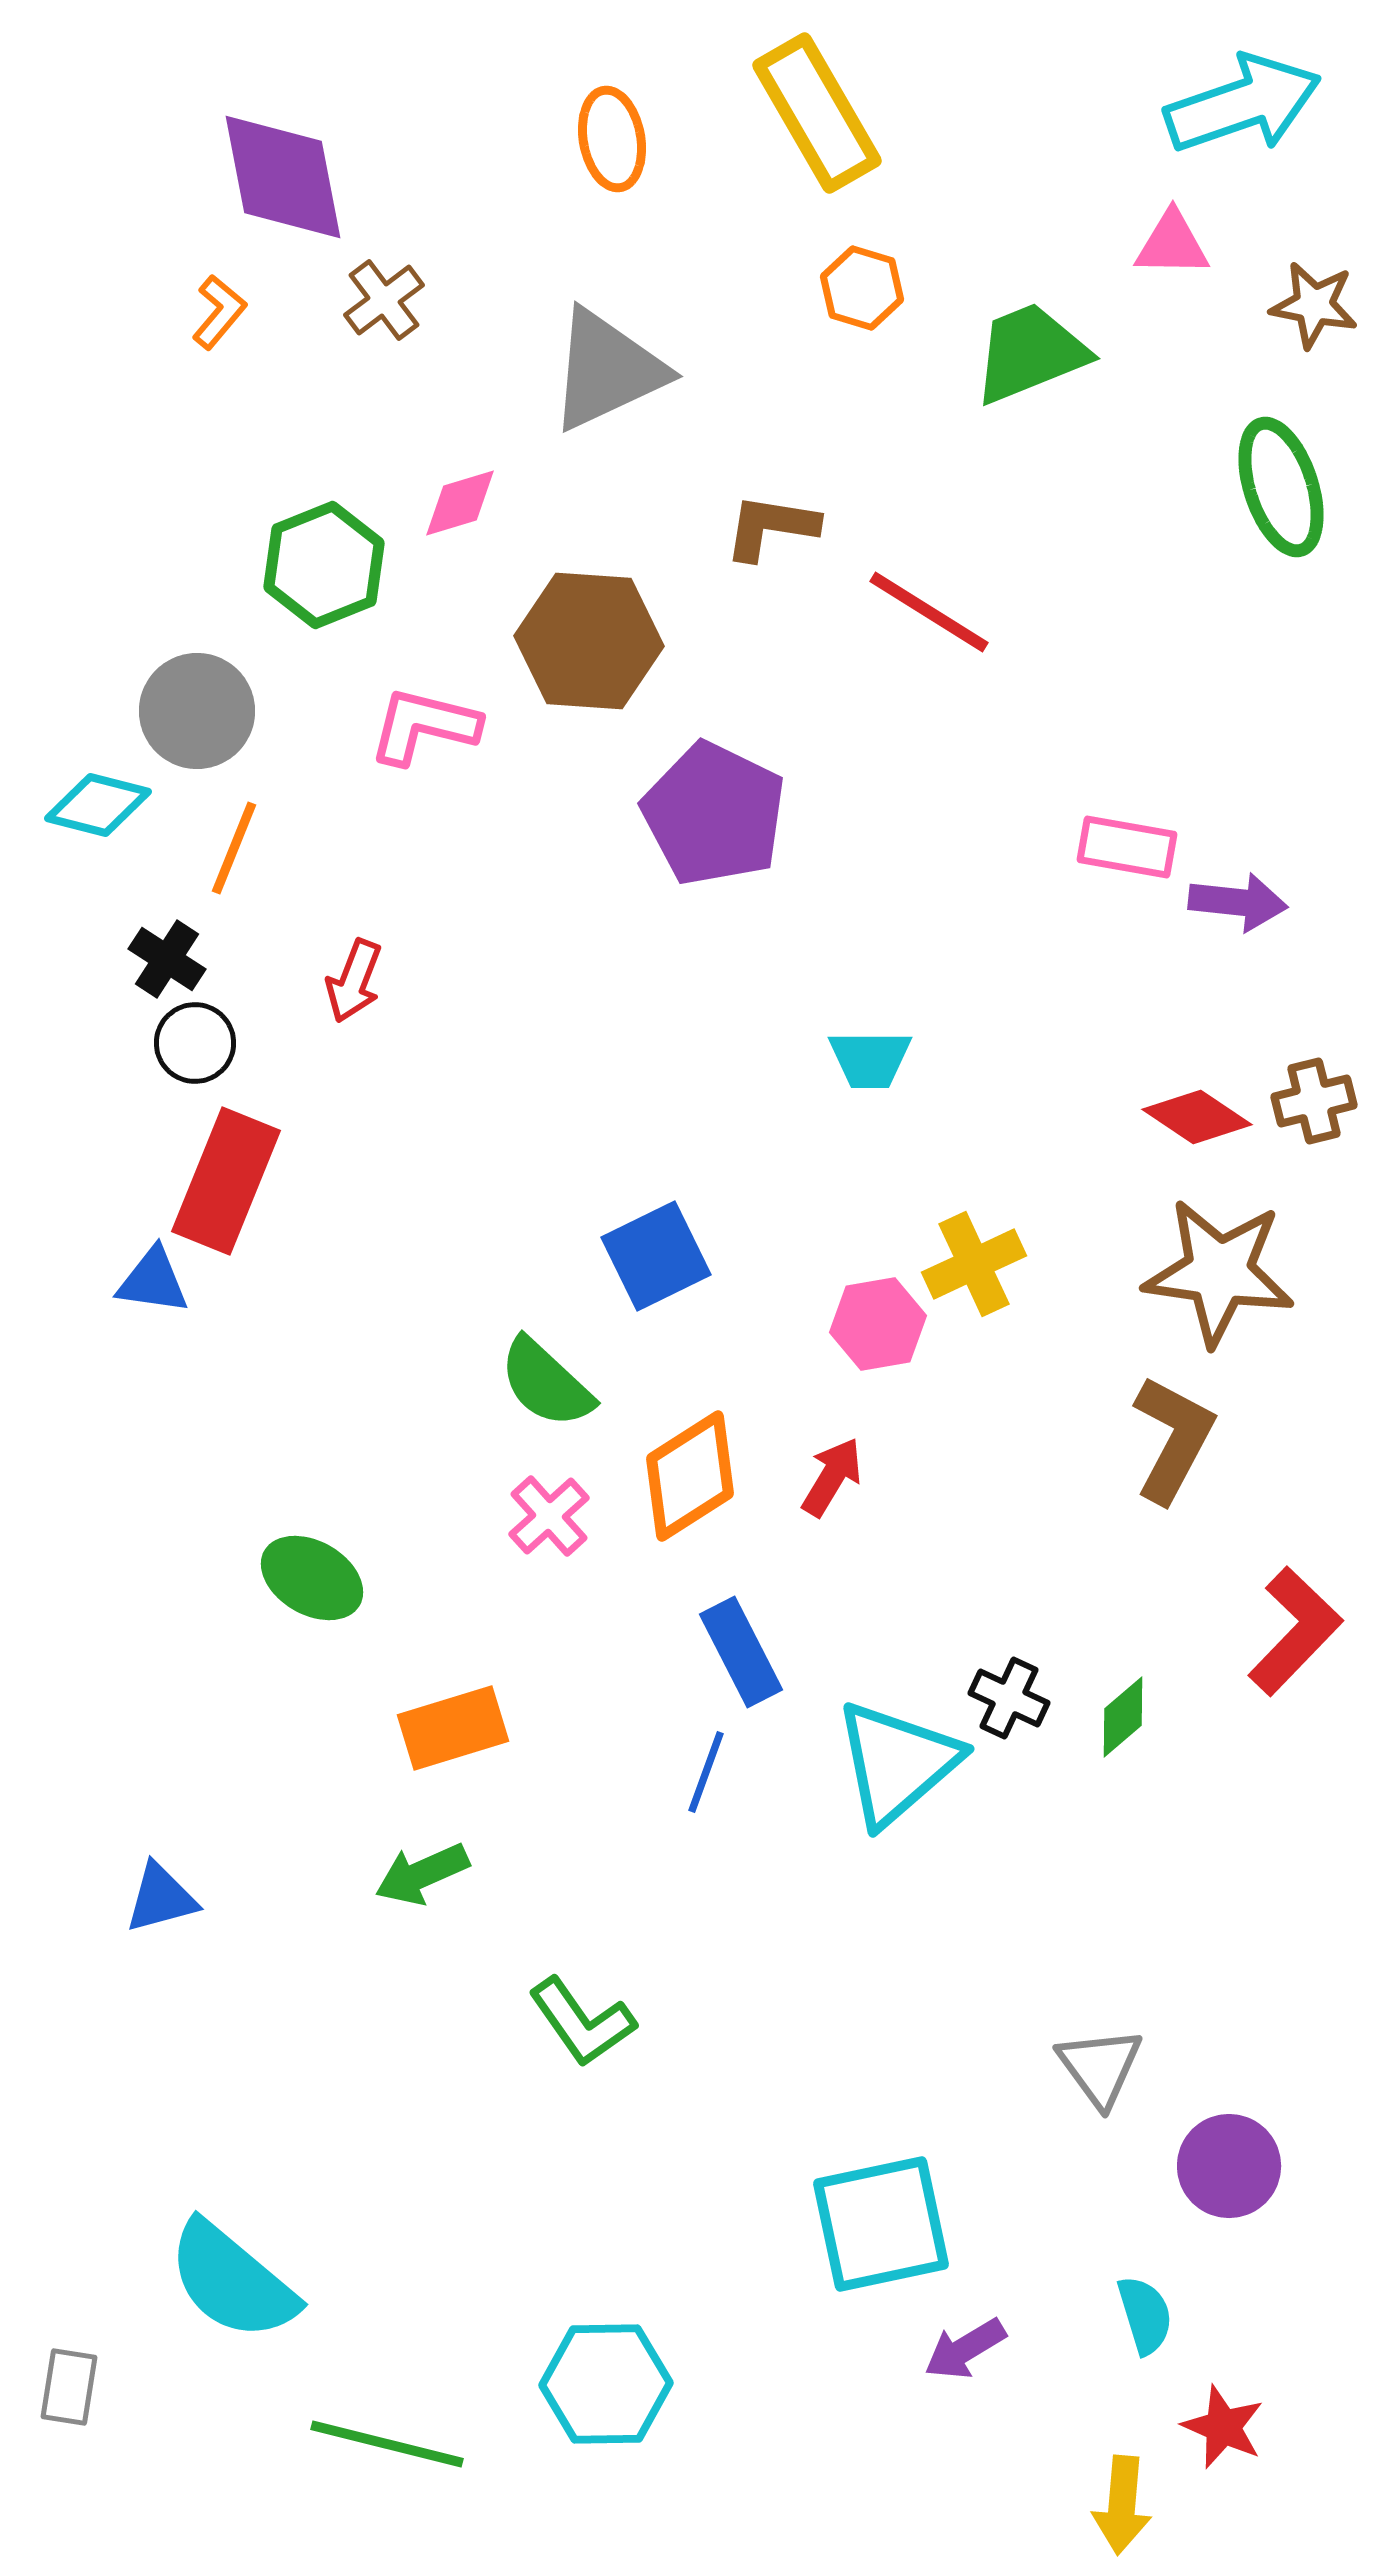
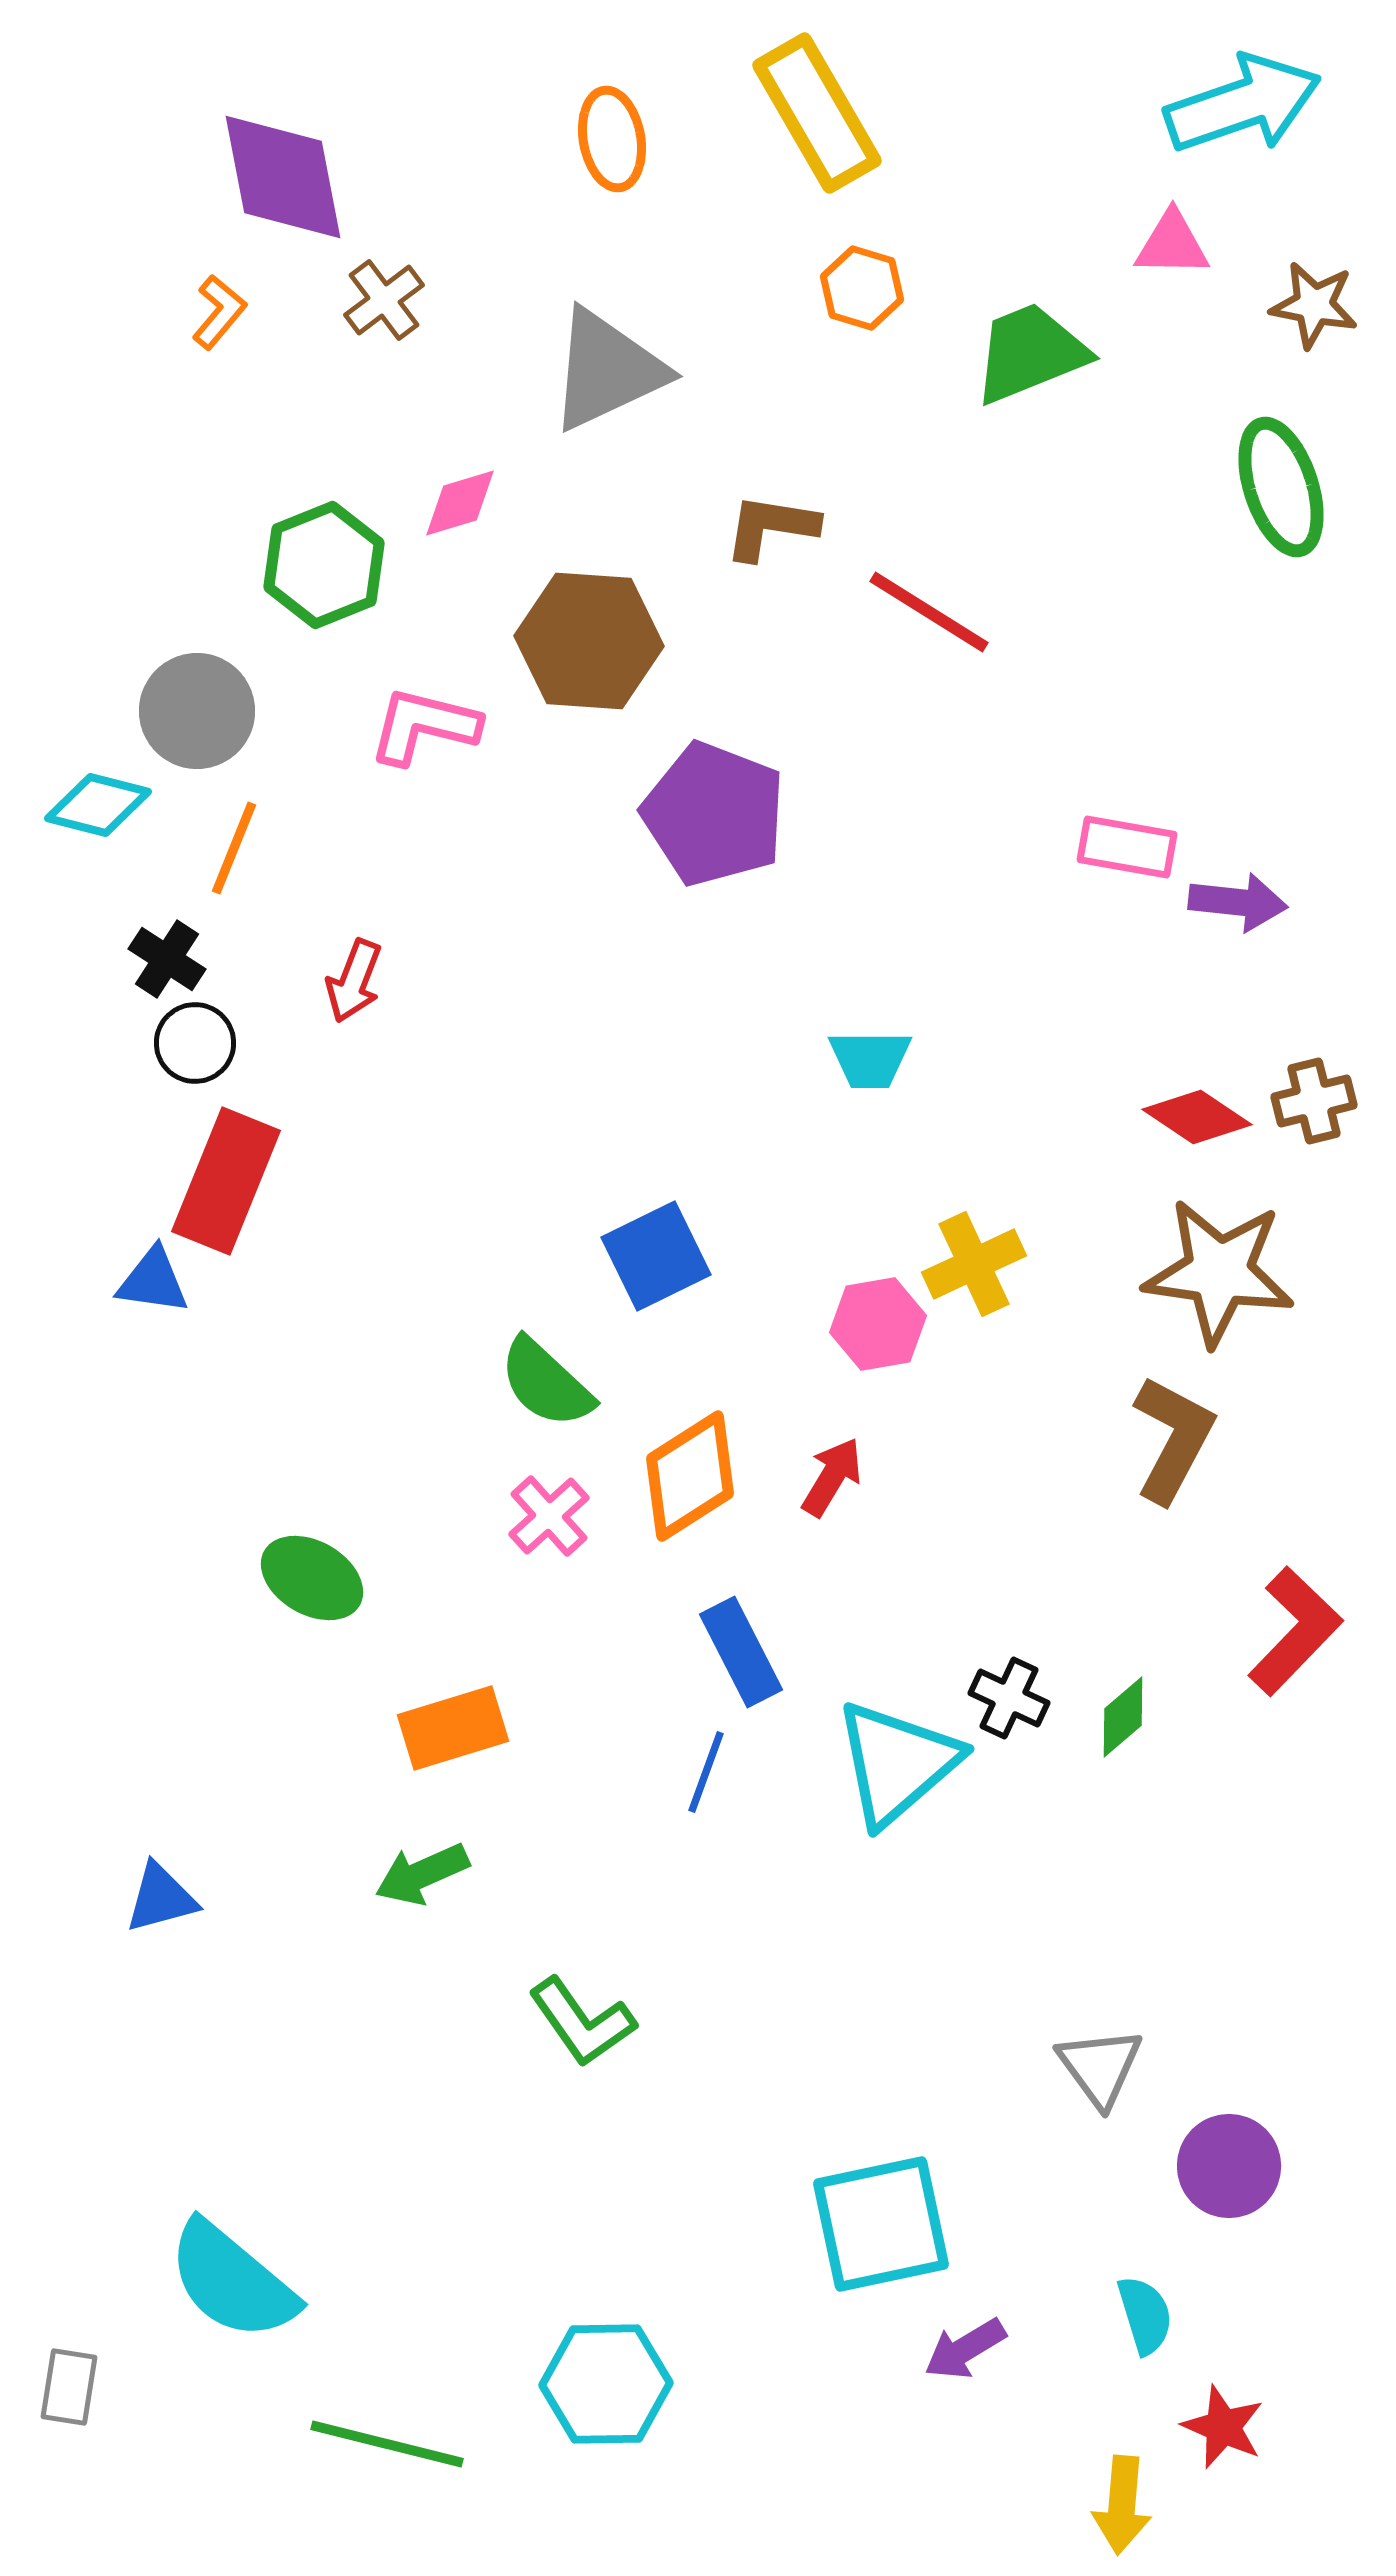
purple pentagon at (714, 814): rotated 5 degrees counterclockwise
